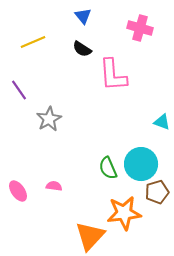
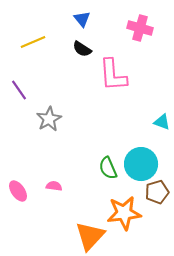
blue triangle: moved 1 px left, 3 px down
